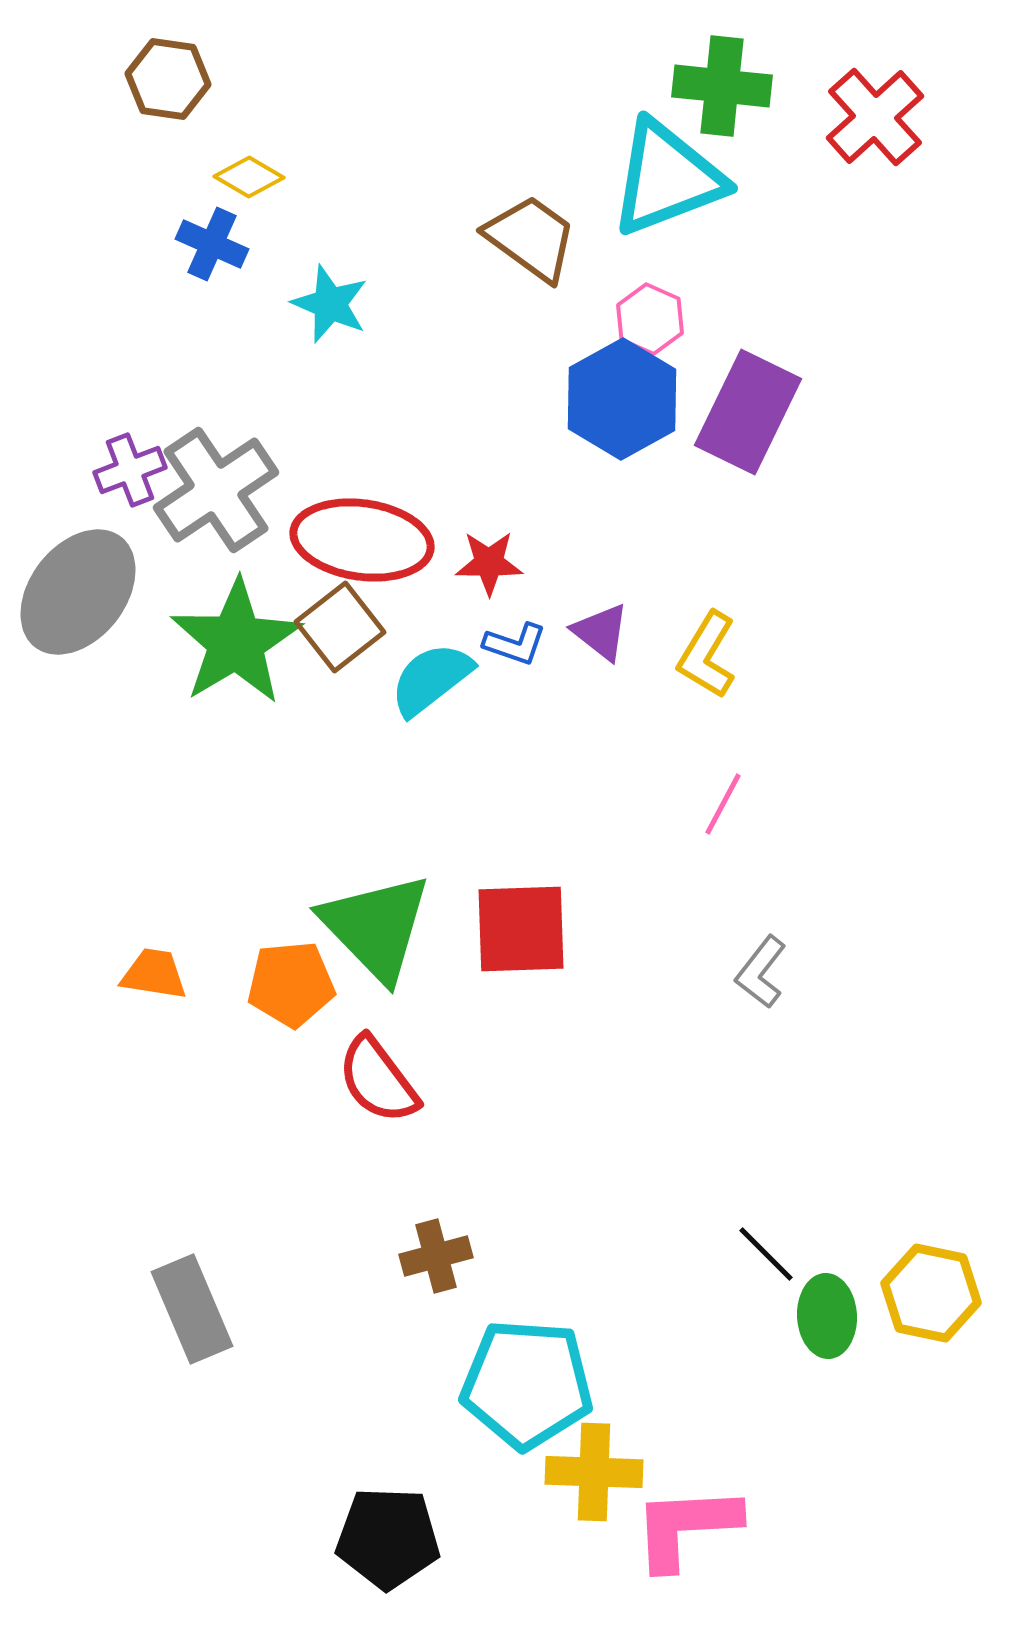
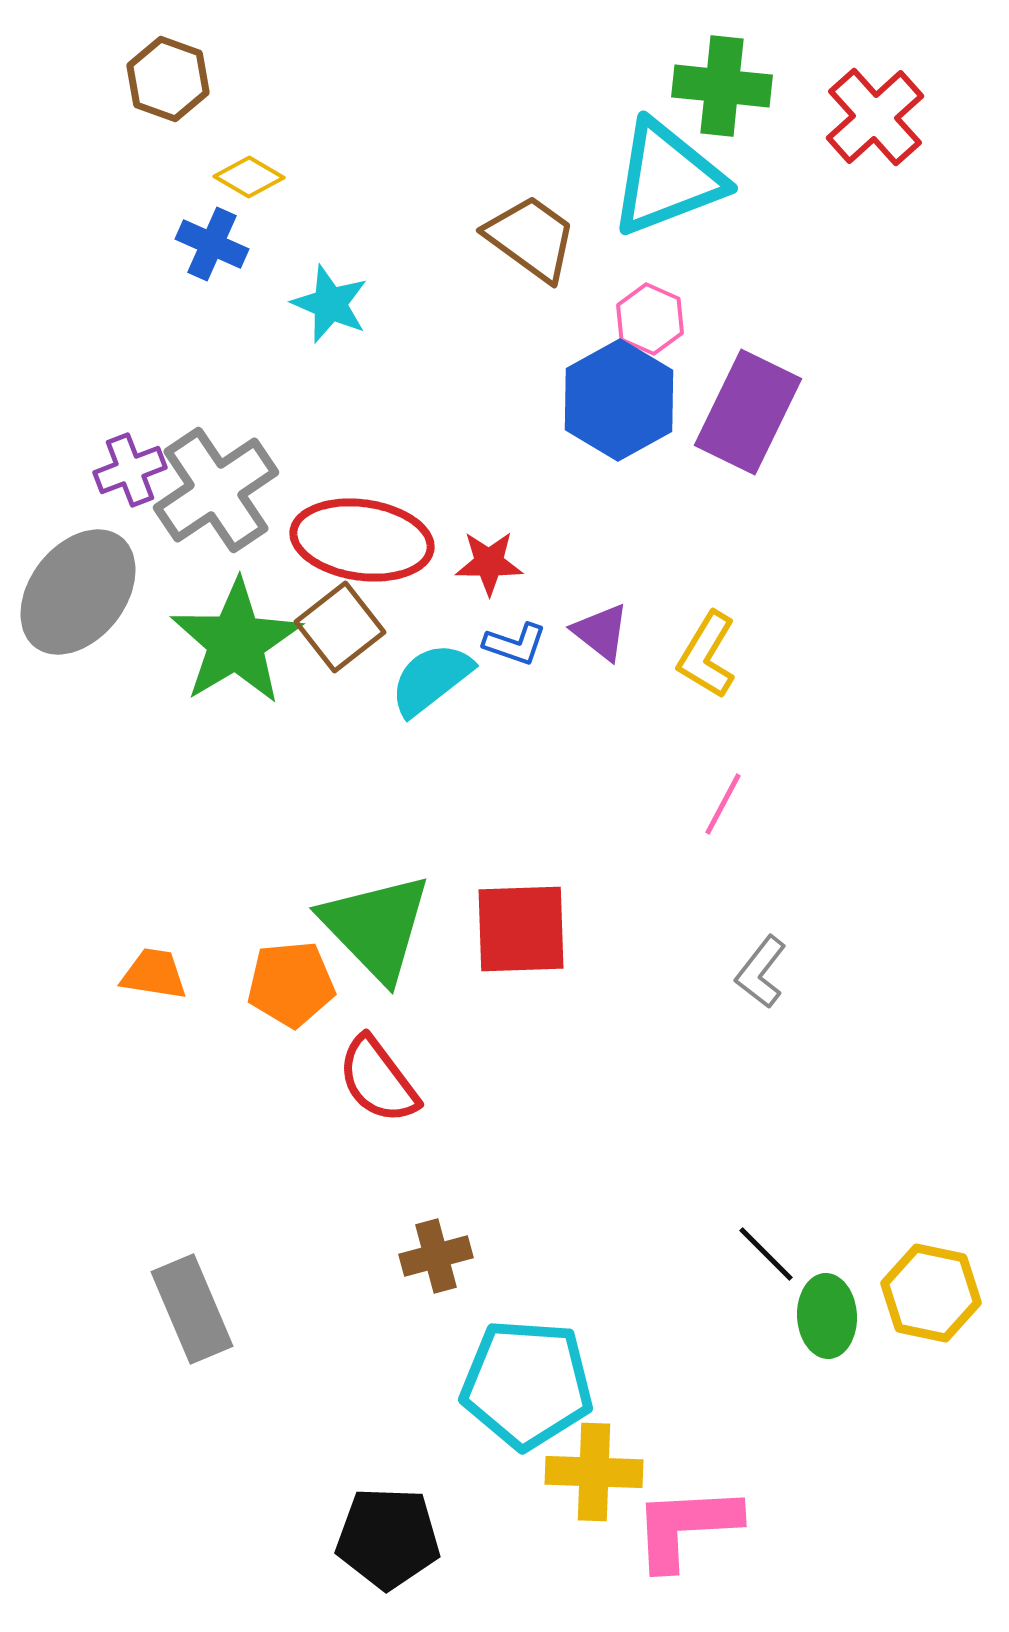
brown hexagon: rotated 12 degrees clockwise
blue hexagon: moved 3 px left, 1 px down
